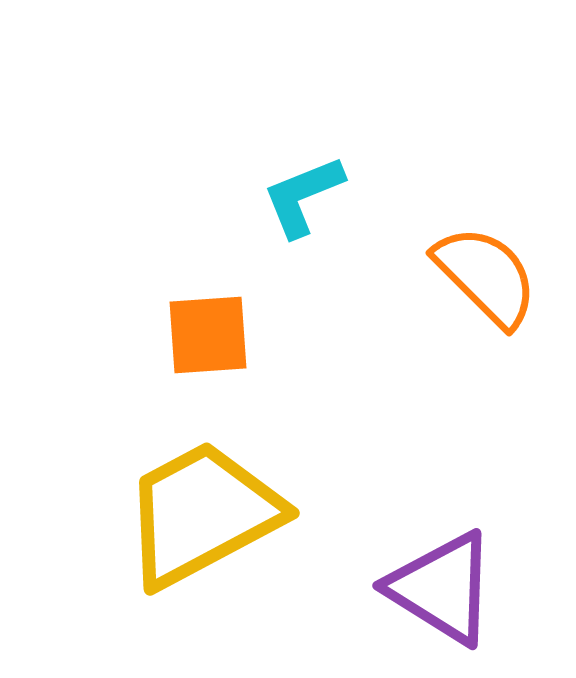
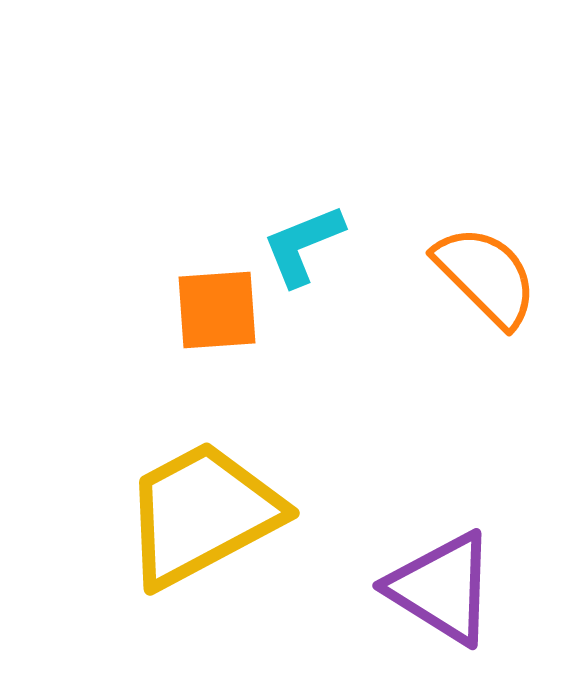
cyan L-shape: moved 49 px down
orange square: moved 9 px right, 25 px up
